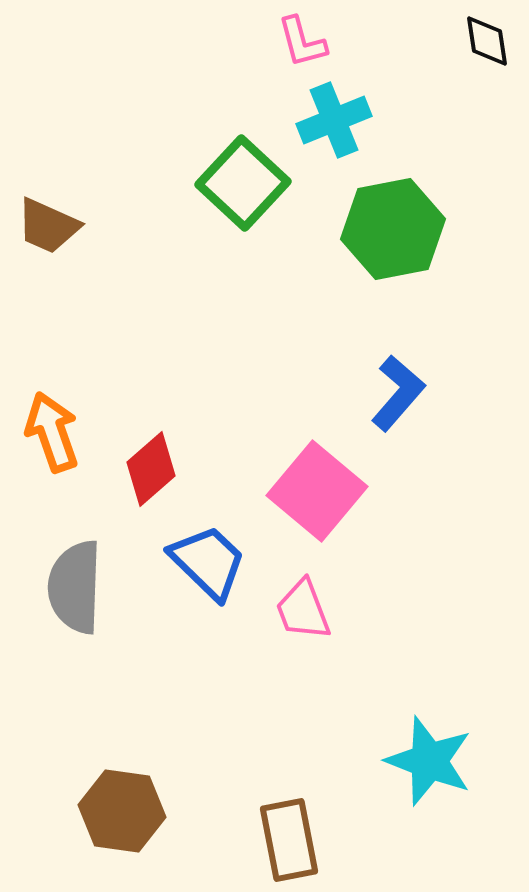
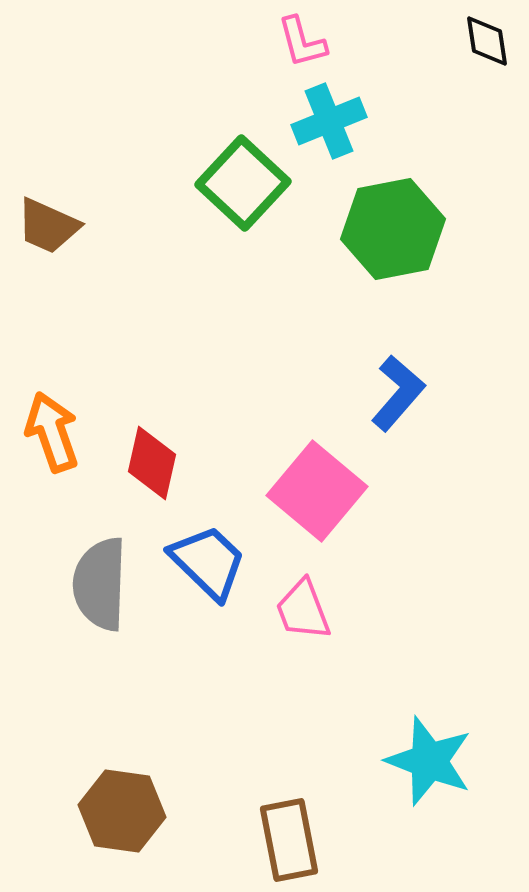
cyan cross: moved 5 px left, 1 px down
red diamond: moved 1 px right, 6 px up; rotated 36 degrees counterclockwise
gray semicircle: moved 25 px right, 3 px up
